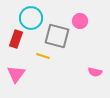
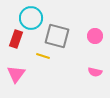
pink circle: moved 15 px right, 15 px down
